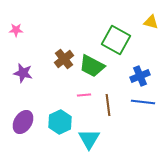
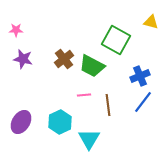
purple star: moved 14 px up
blue line: rotated 60 degrees counterclockwise
purple ellipse: moved 2 px left
